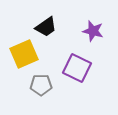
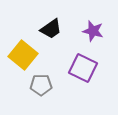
black trapezoid: moved 5 px right, 2 px down
yellow square: moved 1 px left, 1 px down; rotated 28 degrees counterclockwise
purple square: moved 6 px right
